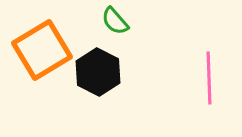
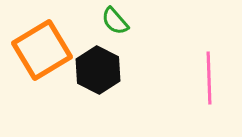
black hexagon: moved 2 px up
